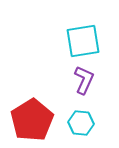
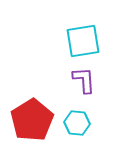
purple L-shape: rotated 28 degrees counterclockwise
cyan hexagon: moved 4 px left
